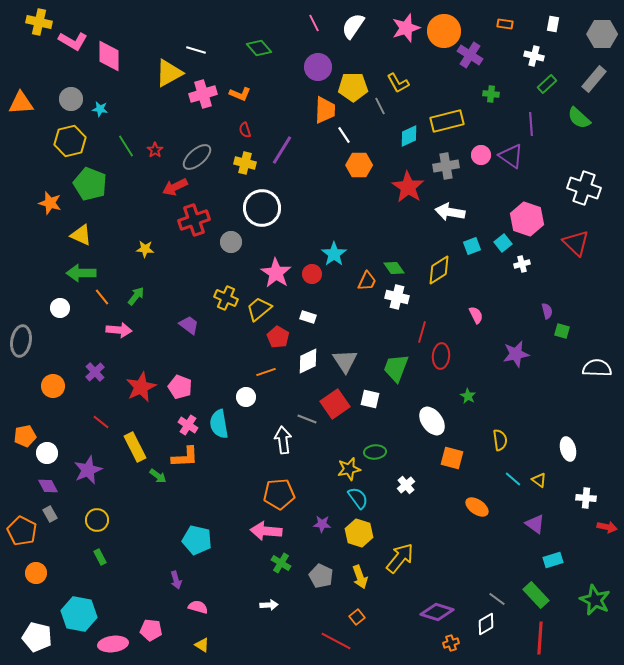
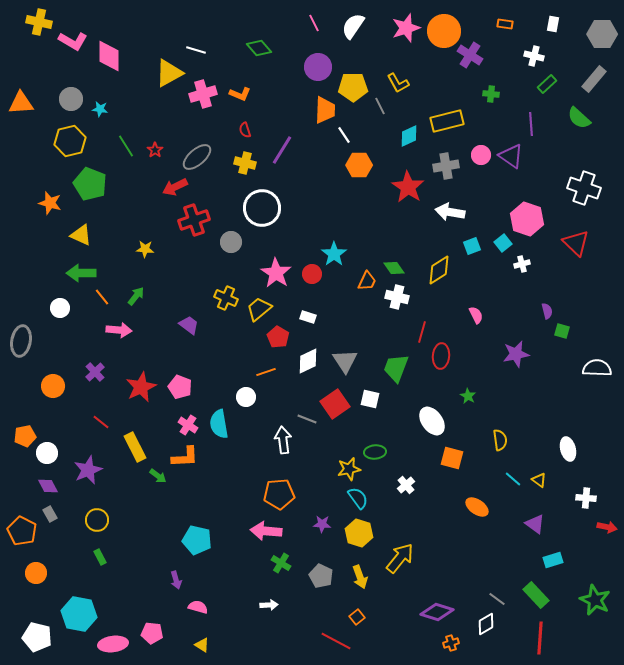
pink pentagon at (151, 630): moved 1 px right, 3 px down
